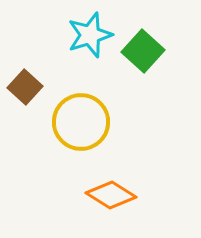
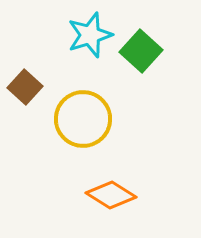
green square: moved 2 px left
yellow circle: moved 2 px right, 3 px up
